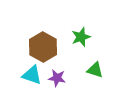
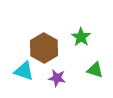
green star: rotated 18 degrees counterclockwise
brown hexagon: moved 1 px right, 1 px down
cyan triangle: moved 8 px left, 4 px up
